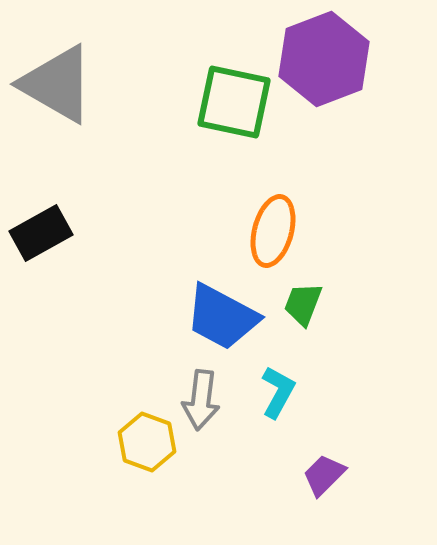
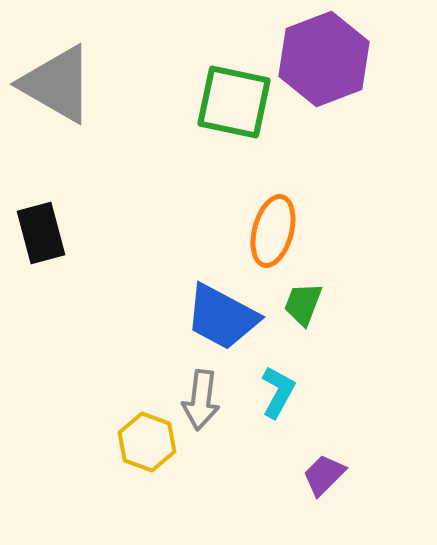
black rectangle: rotated 76 degrees counterclockwise
